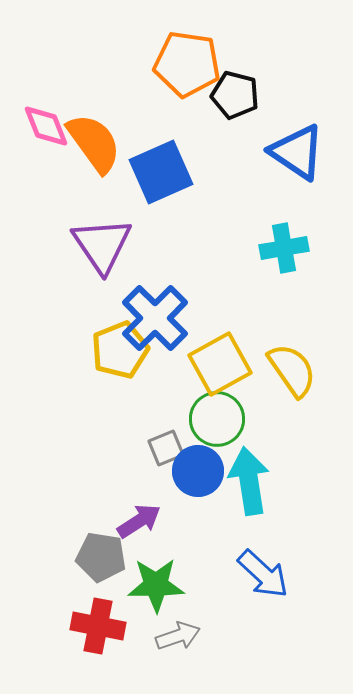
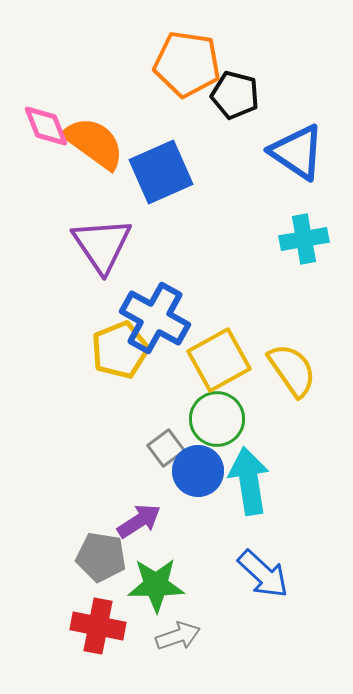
orange semicircle: rotated 18 degrees counterclockwise
cyan cross: moved 20 px right, 9 px up
blue cross: rotated 16 degrees counterclockwise
yellow square: moved 1 px left, 4 px up
gray square: rotated 15 degrees counterclockwise
